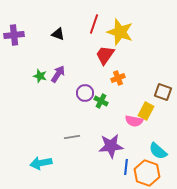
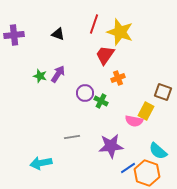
blue line: moved 2 px right, 1 px down; rotated 49 degrees clockwise
